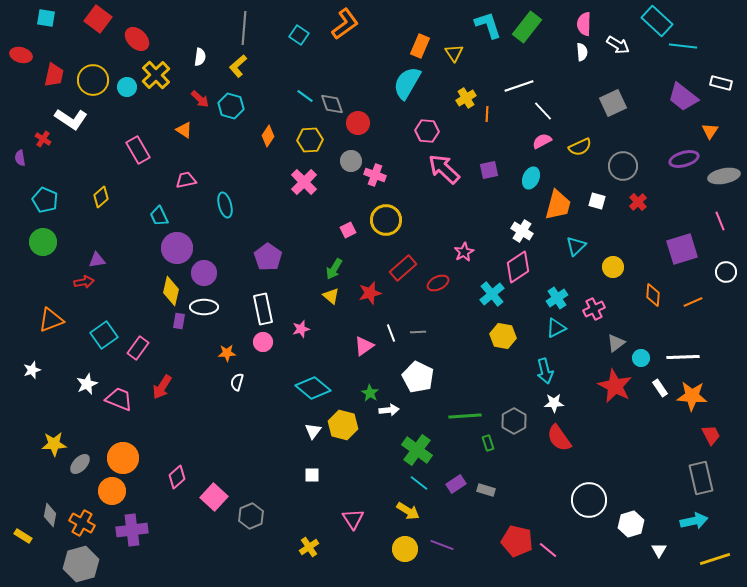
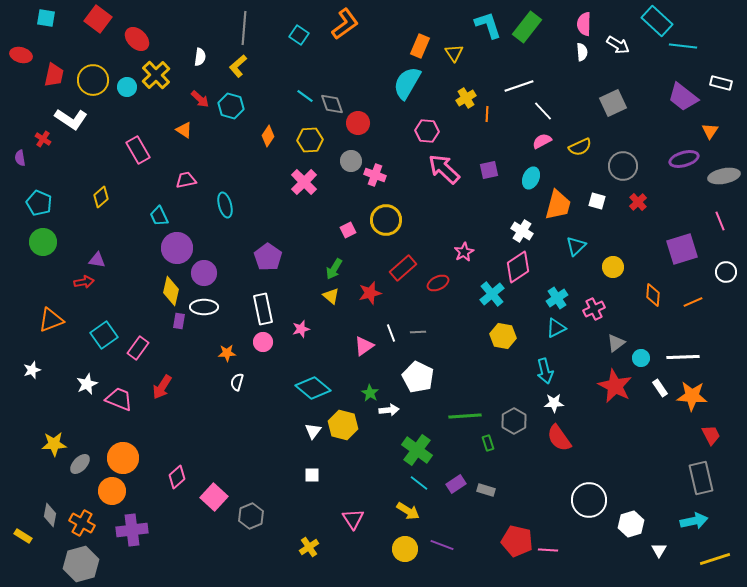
cyan pentagon at (45, 200): moved 6 px left, 3 px down
purple triangle at (97, 260): rotated 18 degrees clockwise
pink line at (548, 550): rotated 36 degrees counterclockwise
